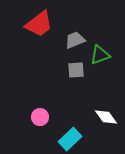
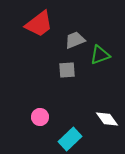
gray square: moved 9 px left
white diamond: moved 1 px right, 2 px down
